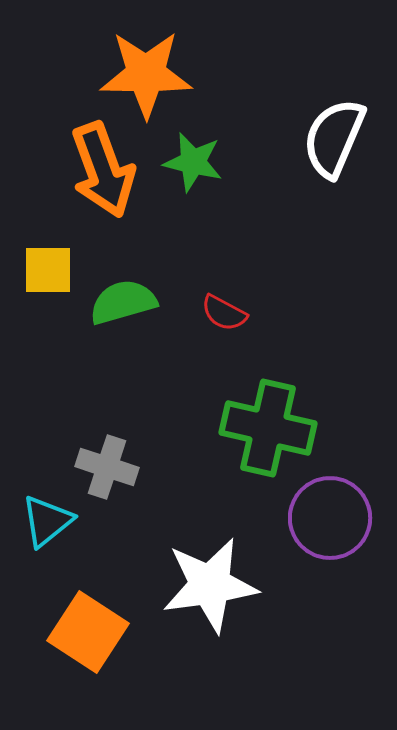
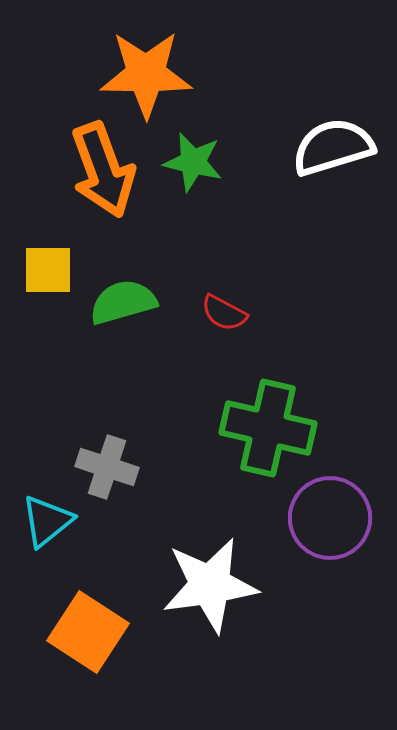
white semicircle: moved 1 px left, 9 px down; rotated 50 degrees clockwise
